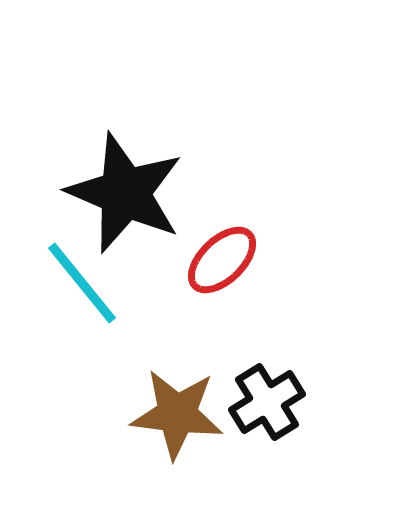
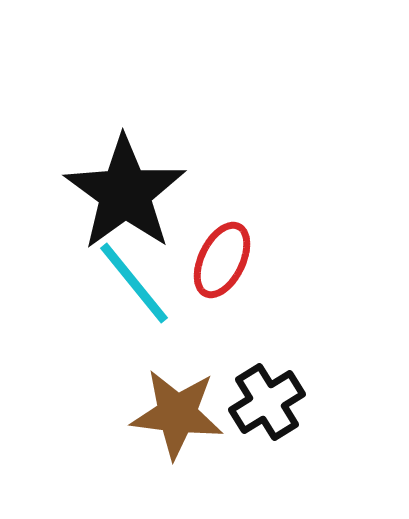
black star: rotated 13 degrees clockwise
red ellipse: rotated 20 degrees counterclockwise
cyan line: moved 52 px right
